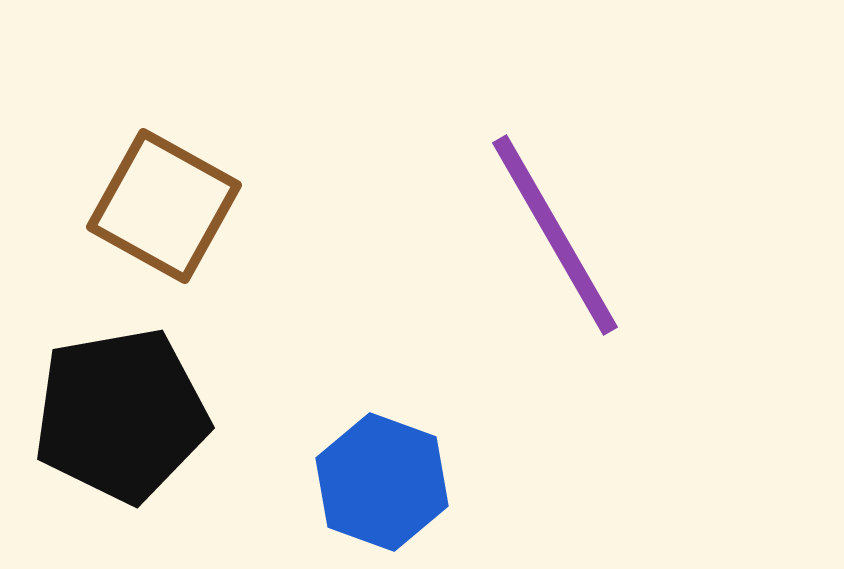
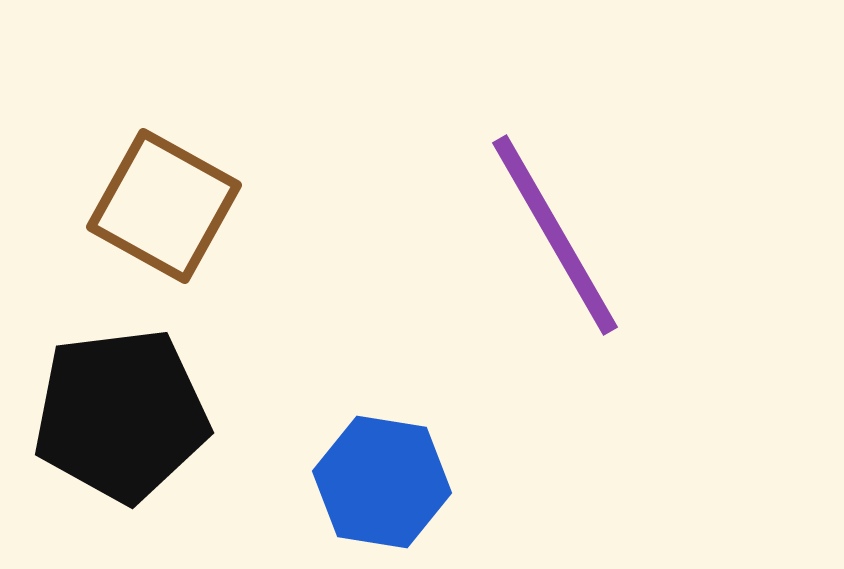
black pentagon: rotated 3 degrees clockwise
blue hexagon: rotated 11 degrees counterclockwise
